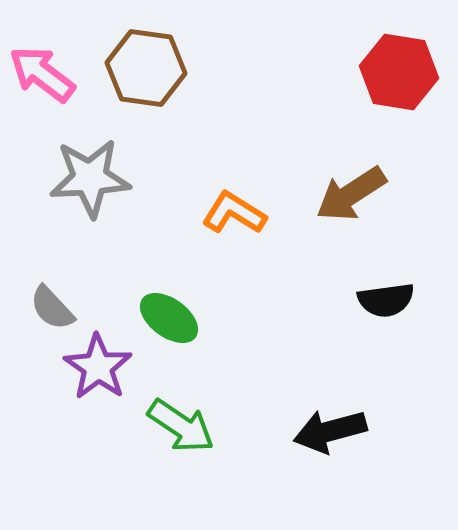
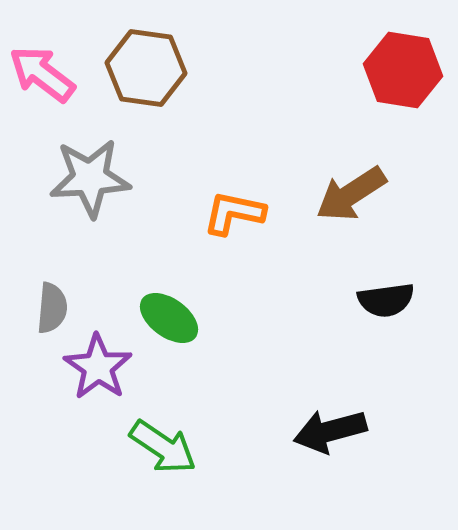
red hexagon: moved 4 px right, 2 px up
orange L-shape: rotated 20 degrees counterclockwise
gray semicircle: rotated 132 degrees counterclockwise
green arrow: moved 18 px left, 21 px down
